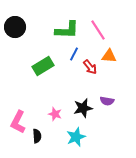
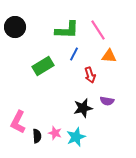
red arrow: moved 8 px down; rotated 21 degrees clockwise
pink star: moved 19 px down
